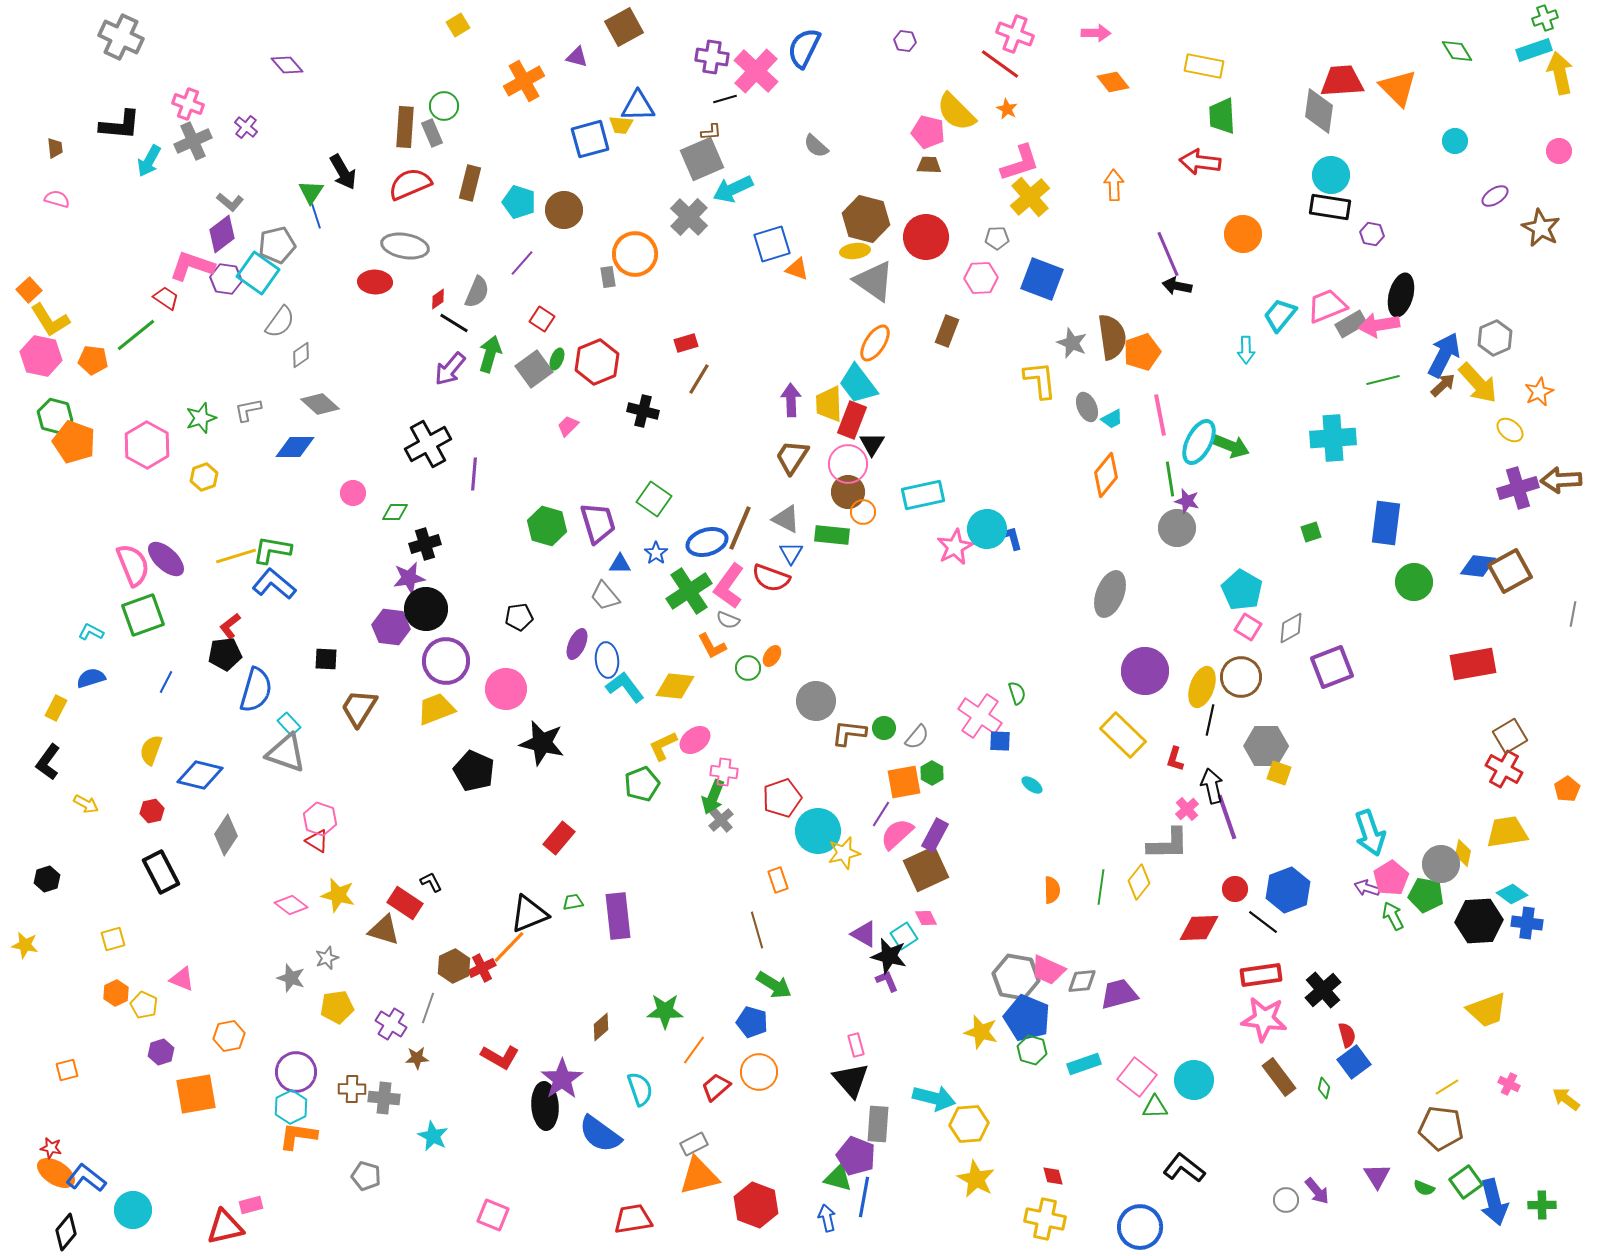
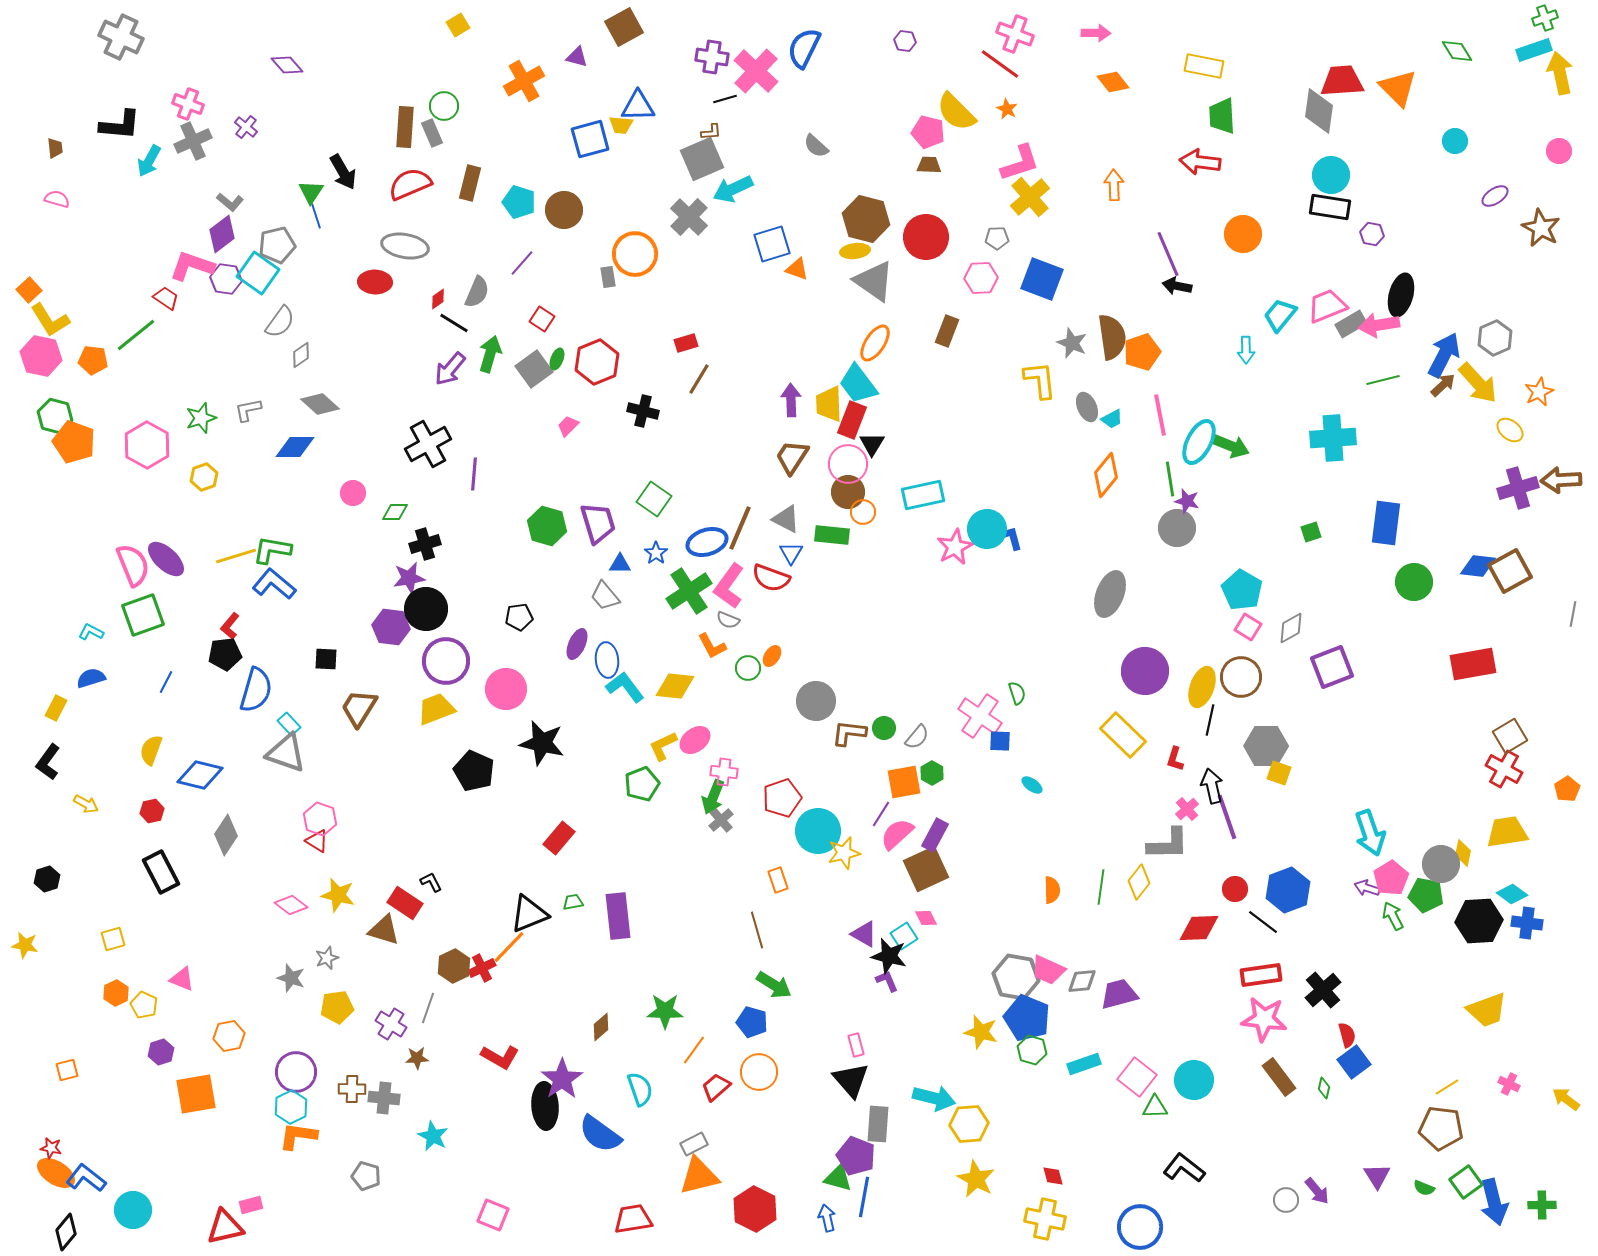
red L-shape at (230, 626): rotated 12 degrees counterclockwise
red hexagon at (756, 1205): moved 1 px left, 4 px down; rotated 6 degrees clockwise
